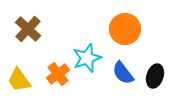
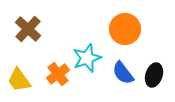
black ellipse: moved 1 px left, 1 px up
